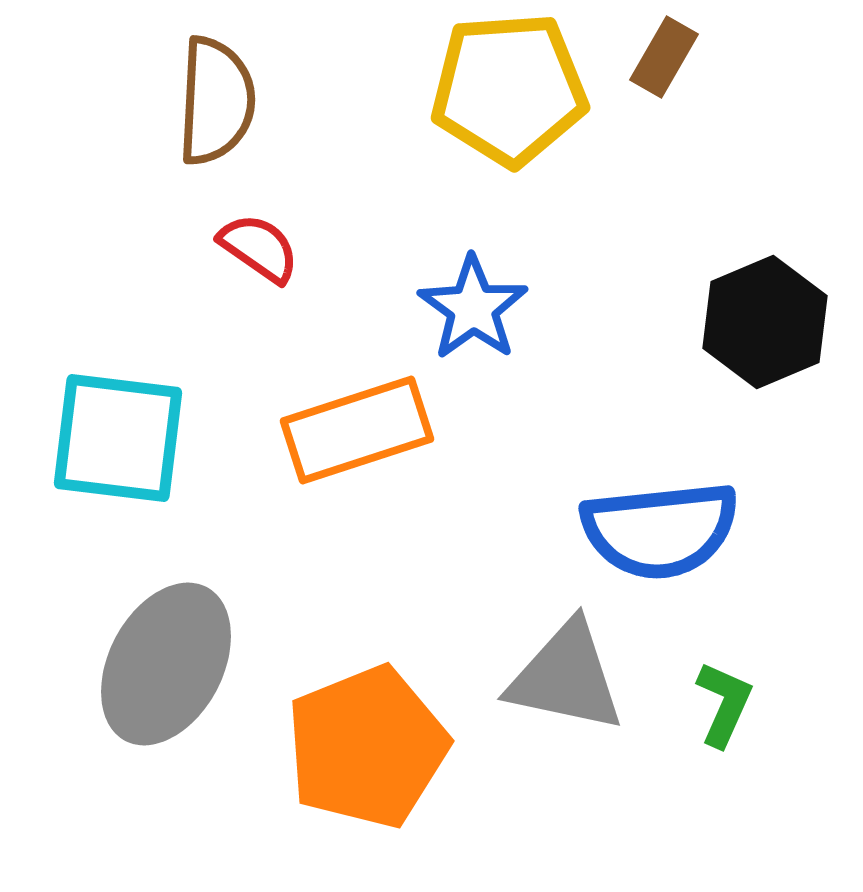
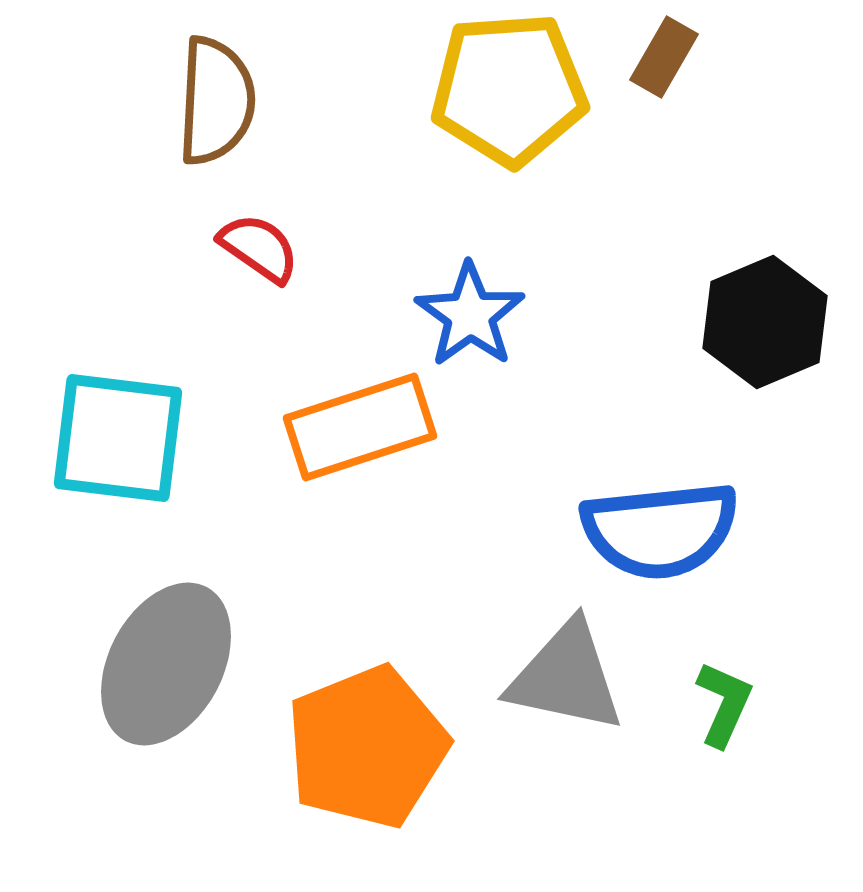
blue star: moved 3 px left, 7 px down
orange rectangle: moved 3 px right, 3 px up
